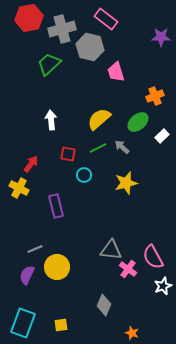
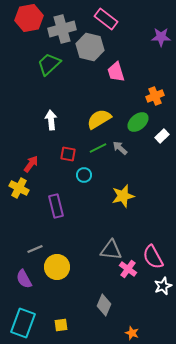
yellow semicircle: rotated 10 degrees clockwise
gray arrow: moved 2 px left, 1 px down
yellow star: moved 3 px left, 13 px down
purple semicircle: moved 3 px left, 4 px down; rotated 54 degrees counterclockwise
